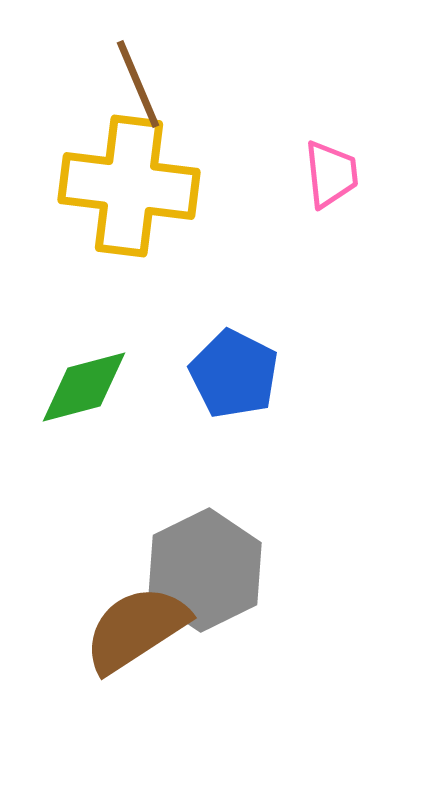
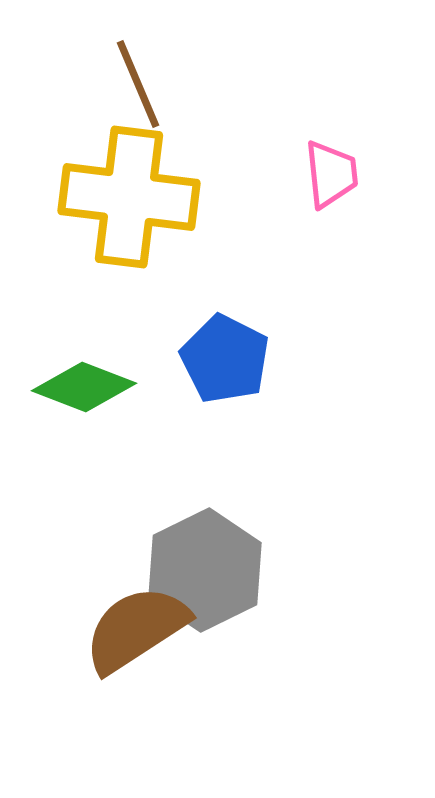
yellow cross: moved 11 px down
blue pentagon: moved 9 px left, 15 px up
green diamond: rotated 36 degrees clockwise
